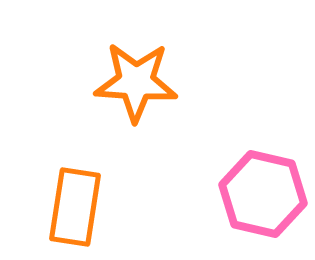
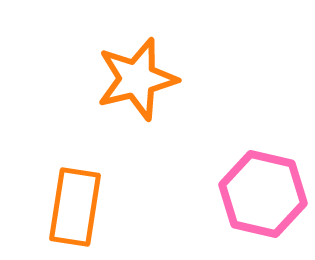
orange star: moved 1 px right, 3 px up; rotated 18 degrees counterclockwise
